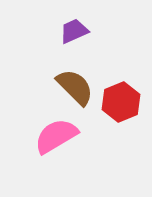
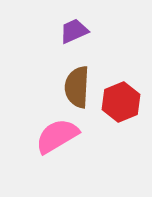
brown semicircle: moved 2 px right; rotated 132 degrees counterclockwise
pink semicircle: moved 1 px right
